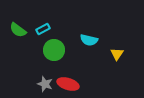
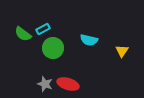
green semicircle: moved 5 px right, 4 px down
green circle: moved 1 px left, 2 px up
yellow triangle: moved 5 px right, 3 px up
